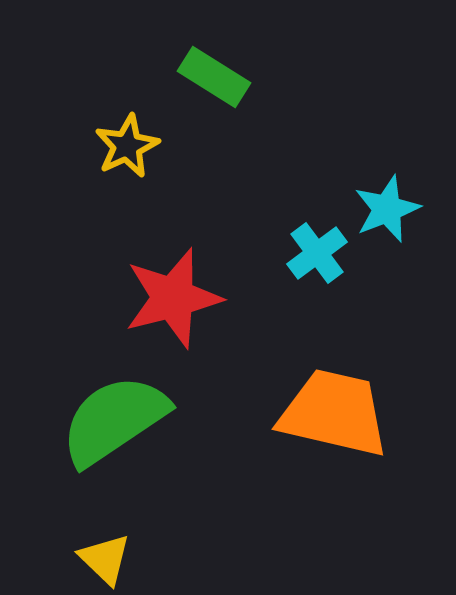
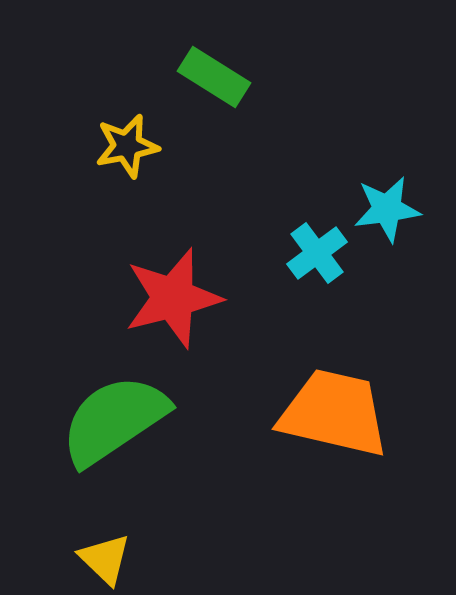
yellow star: rotated 14 degrees clockwise
cyan star: rotated 14 degrees clockwise
